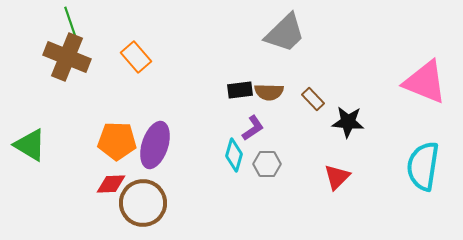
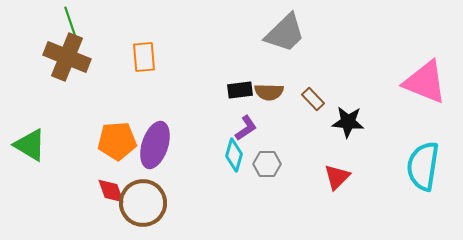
orange rectangle: moved 8 px right; rotated 36 degrees clockwise
purple L-shape: moved 7 px left
orange pentagon: rotated 6 degrees counterclockwise
red diamond: moved 7 px down; rotated 72 degrees clockwise
